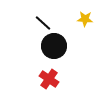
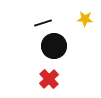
black line: rotated 60 degrees counterclockwise
red cross: rotated 12 degrees clockwise
